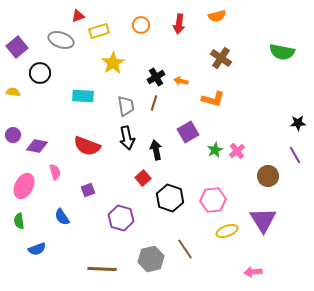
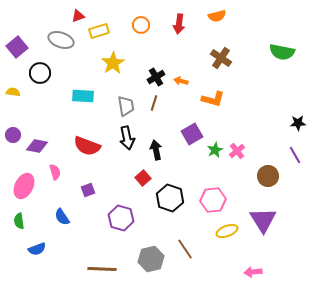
purple square at (188, 132): moved 4 px right, 2 px down
